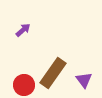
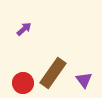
purple arrow: moved 1 px right, 1 px up
red circle: moved 1 px left, 2 px up
